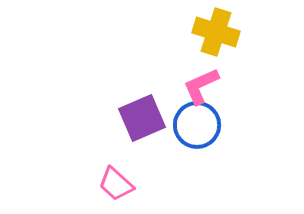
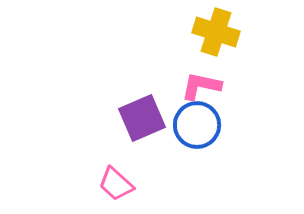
pink L-shape: rotated 36 degrees clockwise
